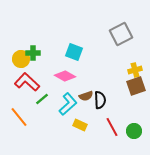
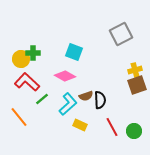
brown square: moved 1 px right, 1 px up
